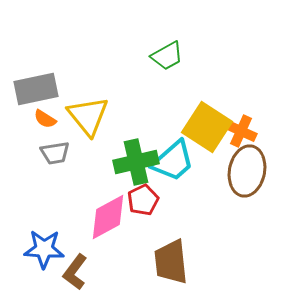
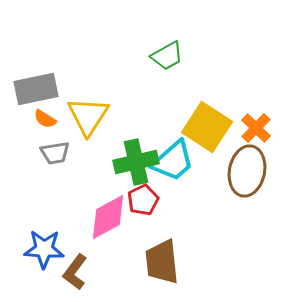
yellow triangle: rotated 12 degrees clockwise
orange cross: moved 15 px right, 3 px up; rotated 20 degrees clockwise
brown trapezoid: moved 9 px left
